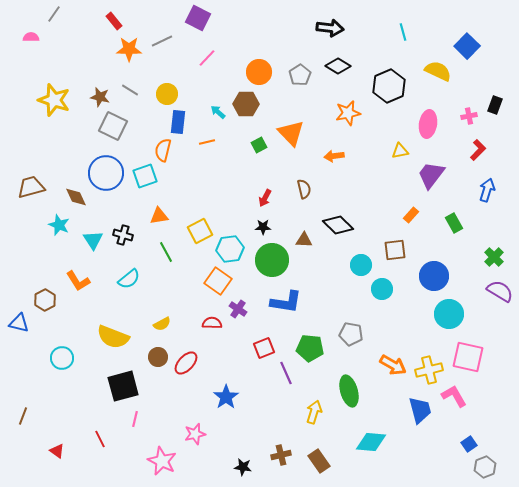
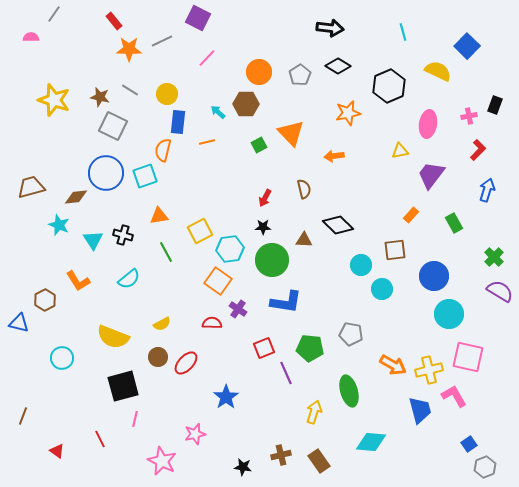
brown diamond at (76, 197): rotated 70 degrees counterclockwise
